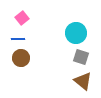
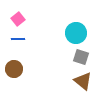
pink square: moved 4 px left, 1 px down
brown circle: moved 7 px left, 11 px down
